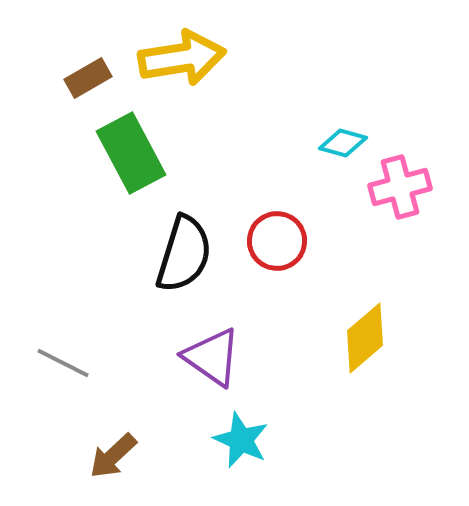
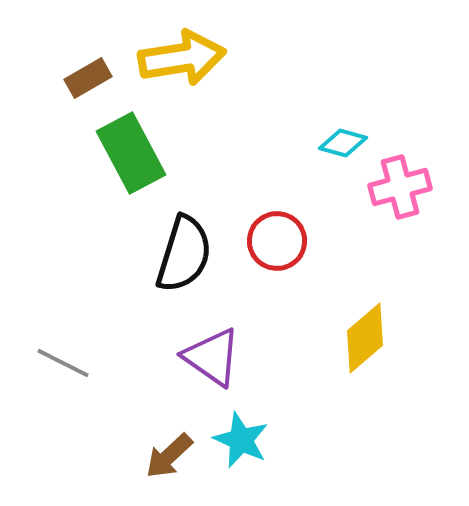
brown arrow: moved 56 px right
